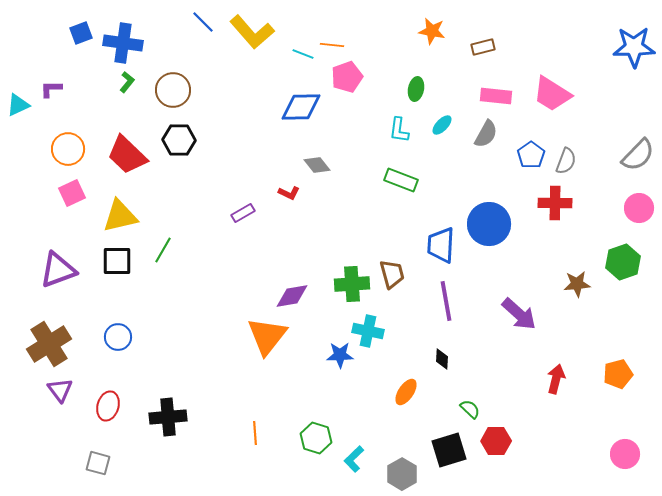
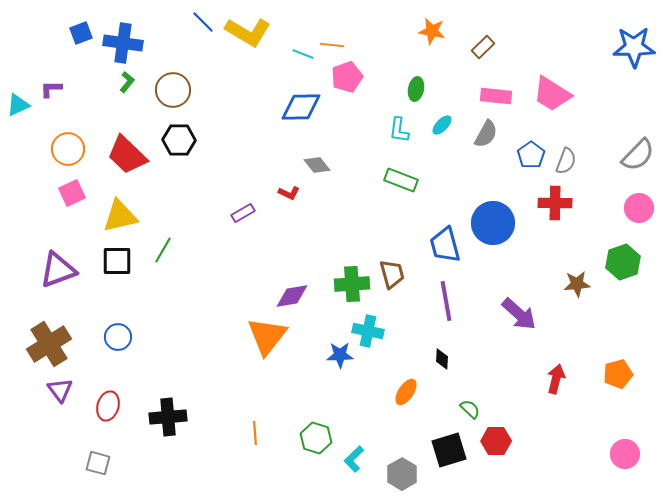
yellow L-shape at (252, 32): moved 4 px left; rotated 18 degrees counterclockwise
brown rectangle at (483, 47): rotated 30 degrees counterclockwise
blue circle at (489, 224): moved 4 px right, 1 px up
blue trapezoid at (441, 245): moved 4 px right; rotated 18 degrees counterclockwise
